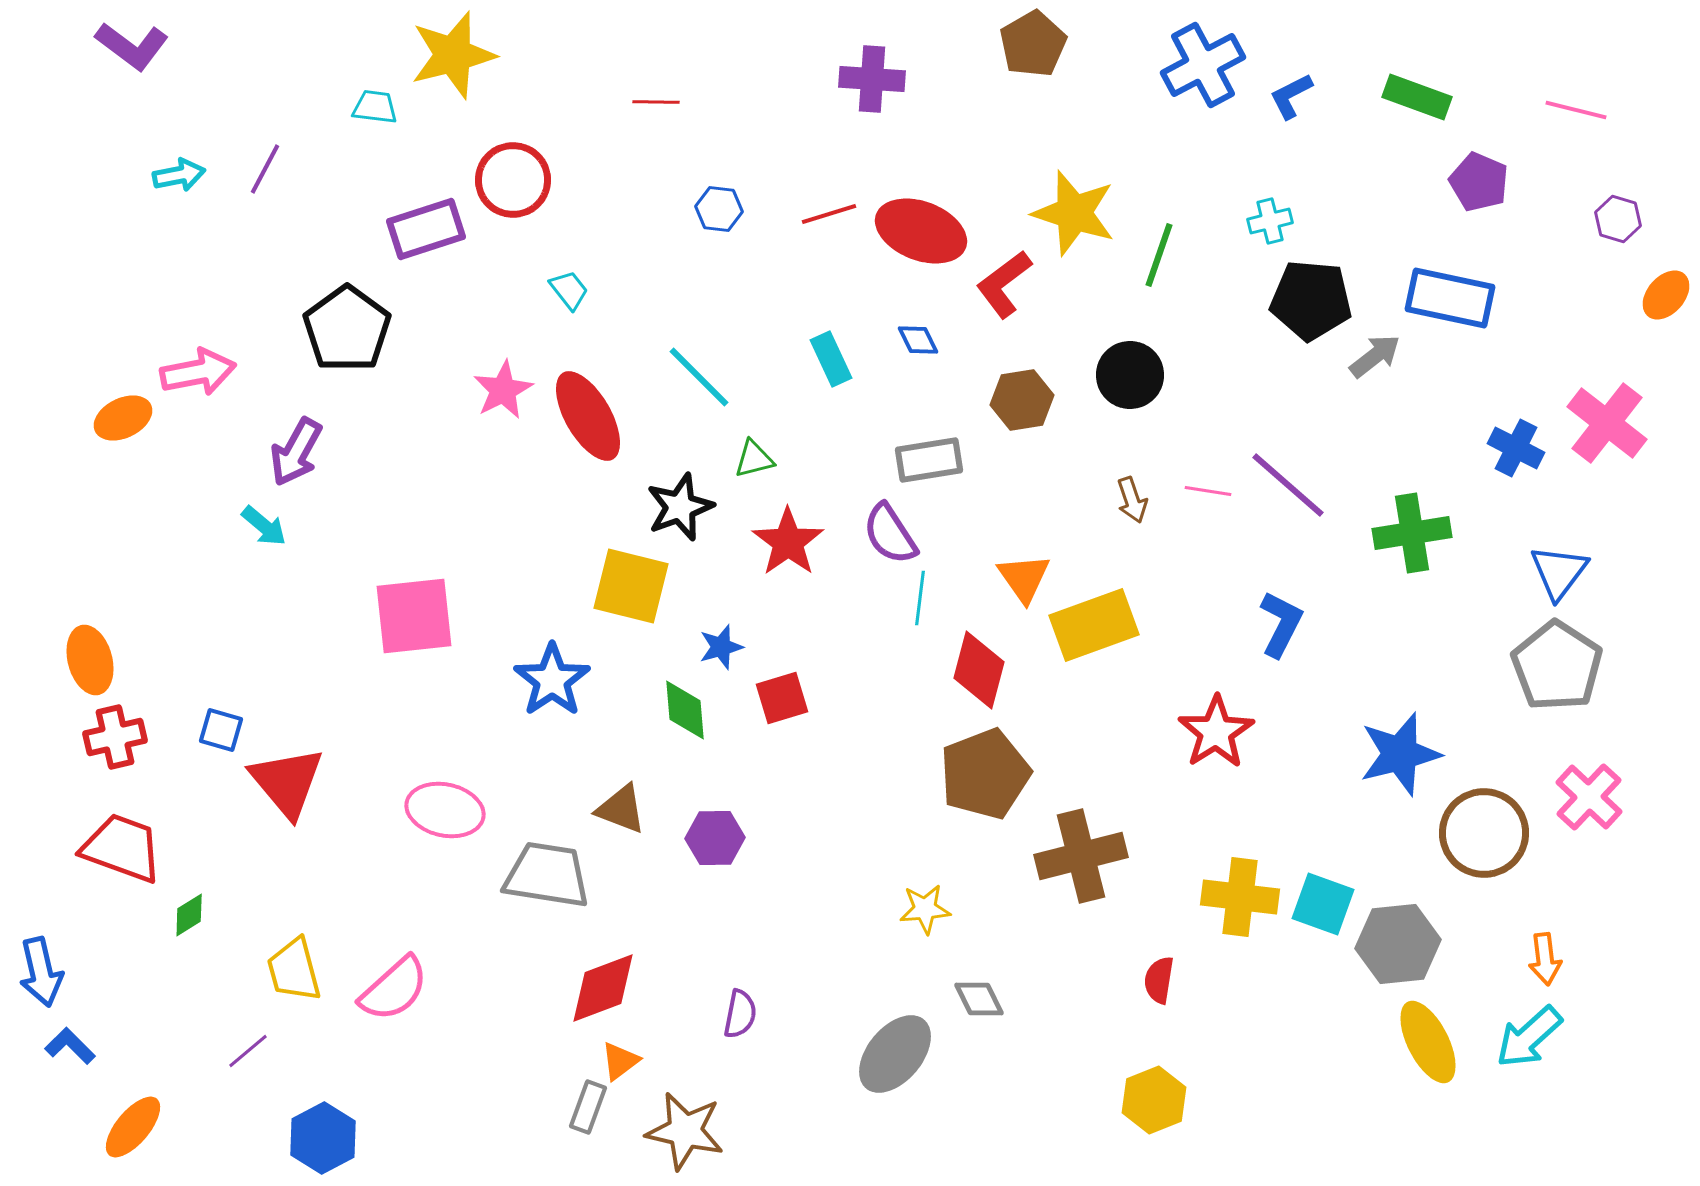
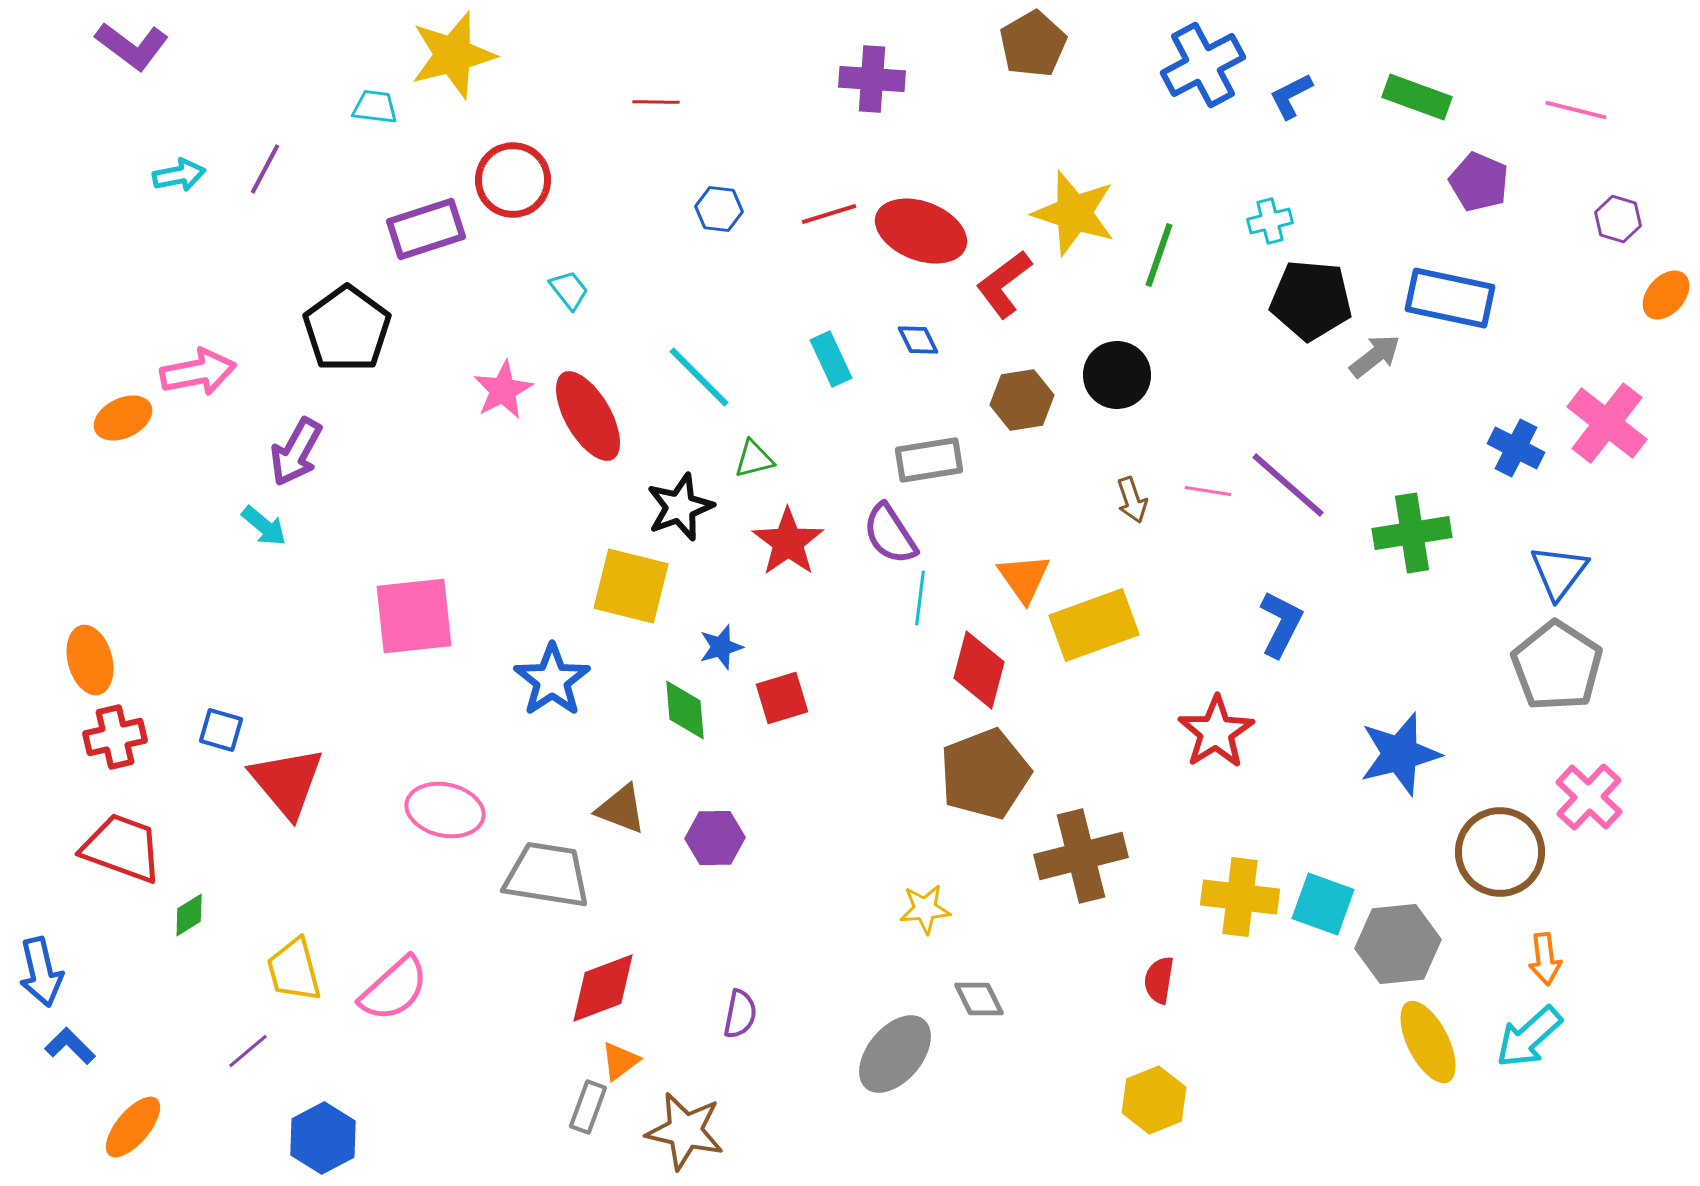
black circle at (1130, 375): moved 13 px left
brown circle at (1484, 833): moved 16 px right, 19 px down
